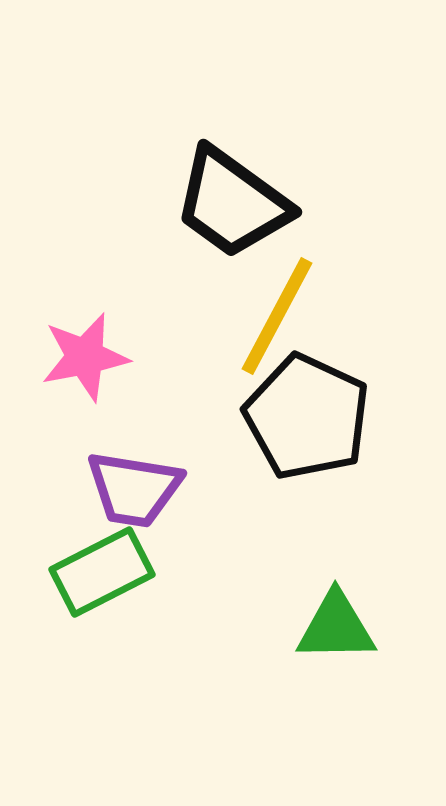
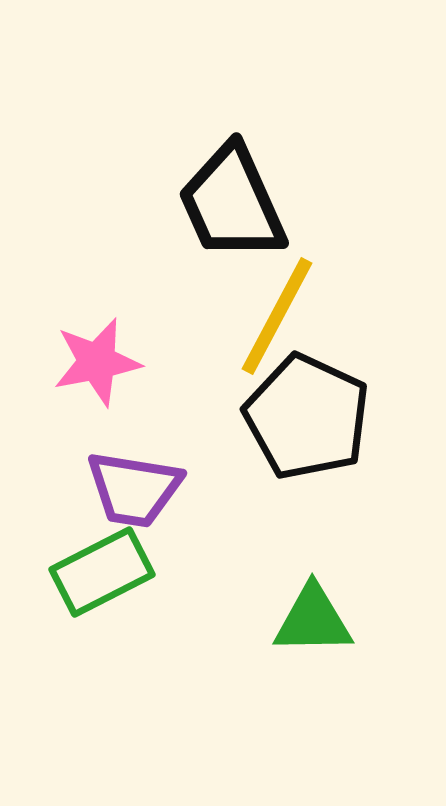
black trapezoid: rotated 30 degrees clockwise
pink star: moved 12 px right, 5 px down
green triangle: moved 23 px left, 7 px up
